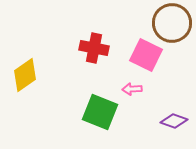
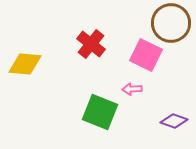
brown circle: moved 1 px left
red cross: moved 3 px left, 4 px up; rotated 28 degrees clockwise
yellow diamond: moved 11 px up; rotated 40 degrees clockwise
